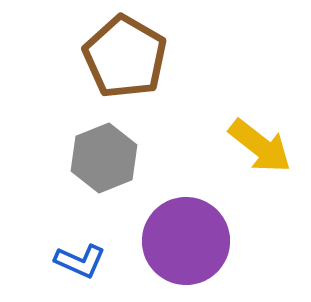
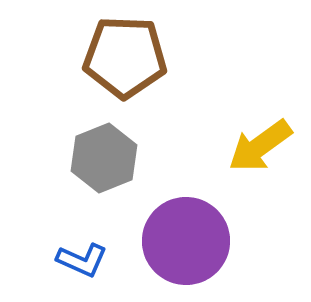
brown pentagon: rotated 28 degrees counterclockwise
yellow arrow: rotated 106 degrees clockwise
blue L-shape: moved 2 px right, 1 px up
